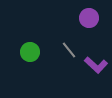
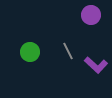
purple circle: moved 2 px right, 3 px up
gray line: moved 1 px left, 1 px down; rotated 12 degrees clockwise
